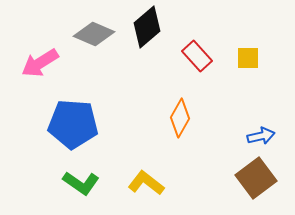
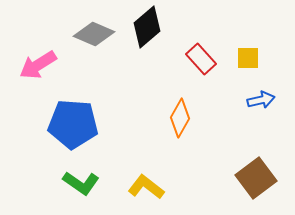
red rectangle: moved 4 px right, 3 px down
pink arrow: moved 2 px left, 2 px down
blue arrow: moved 36 px up
yellow L-shape: moved 4 px down
